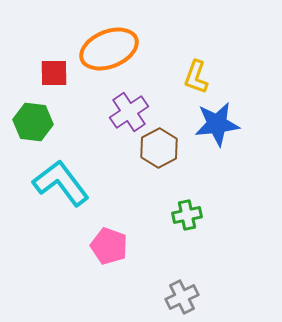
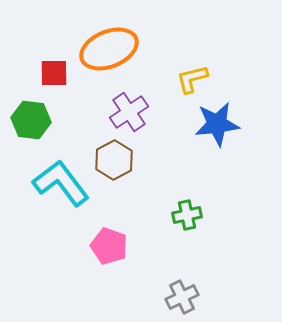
yellow L-shape: moved 4 px left, 2 px down; rotated 56 degrees clockwise
green hexagon: moved 2 px left, 2 px up
brown hexagon: moved 45 px left, 12 px down
